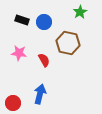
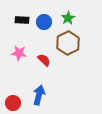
green star: moved 12 px left, 6 px down
black rectangle: rotated 16 degrees counterclockwise
brown hexagon: rotated 20 degrees clockwise
red semicircle: rotated 16 degrees counterclockwise
blue arrow: moved 1 px left, 1 px down
